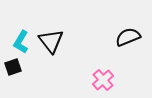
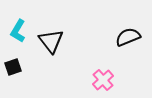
cyan L-shape: moved 3 px left, 11 px up
